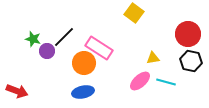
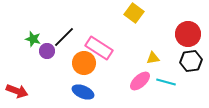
black hexagon: rotated 20 degrees counterclockwise
blue ellipse: rotated 35 degrees clockwise
